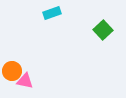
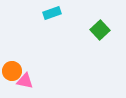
green square: moved 3 px left
